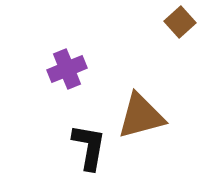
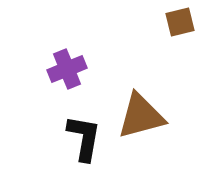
brown square: rotated 28 degrees clockwise
black L-shape: moved 5 px left, 9 px up
